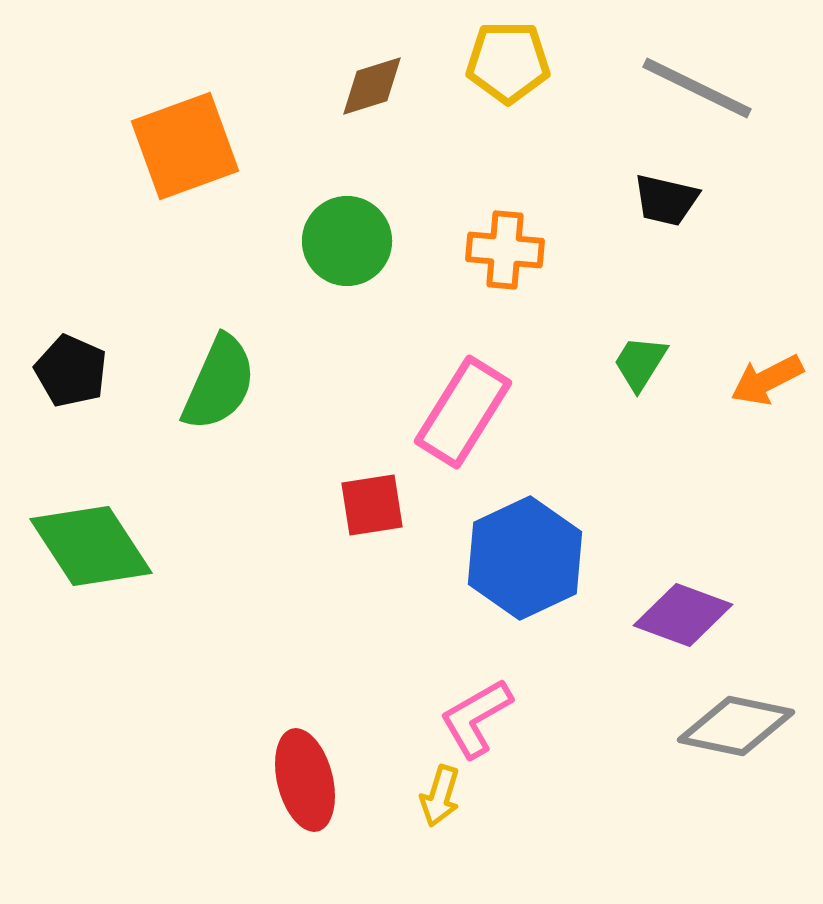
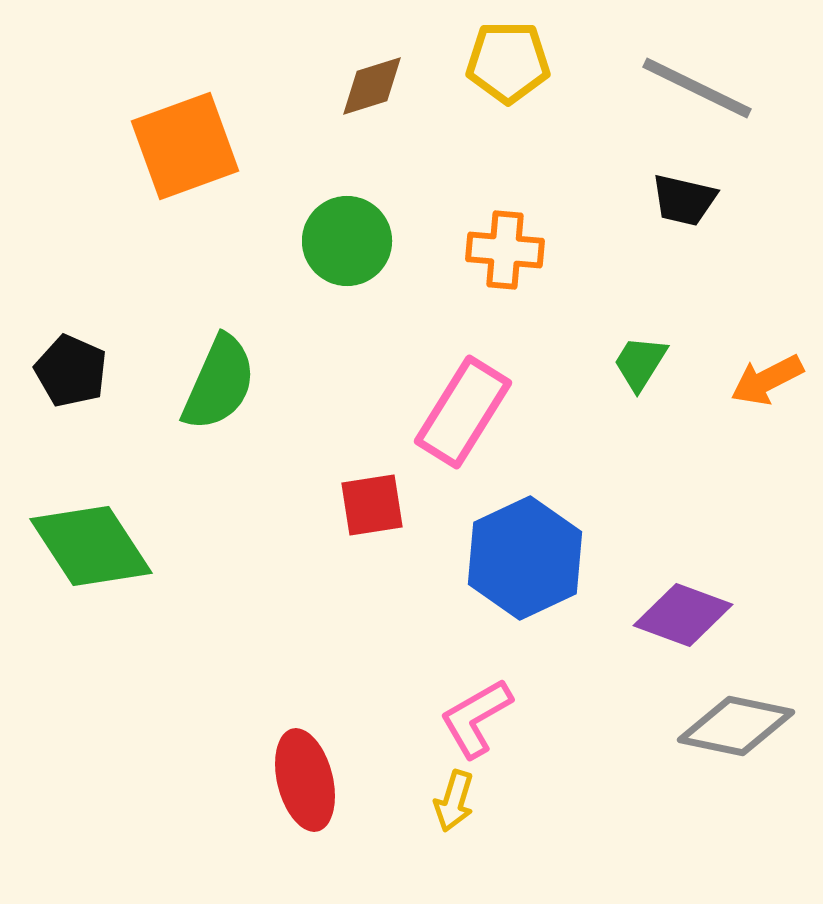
black trapezoid: moved 18 px right
yellow arrow: moved 14 px right, 5 px down
